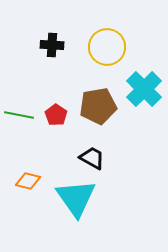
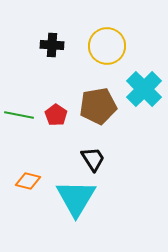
yellow circle: moved 1 px up
black trapezoid: moved 1 px right, 1 px down; rotated 28 degrees clockwise
cyan triangle: rotated 6 degrees clockwise
